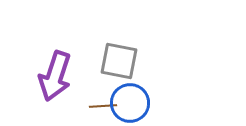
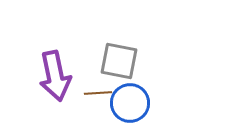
purple arrow: rotated 30 degrees counterclockwise
brown line: moved 5 px left, 13 px up
